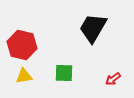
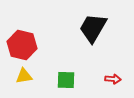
green square: moved 2 px right, 7 px down
red arrow: rotated 140 degrees counterclockwise
